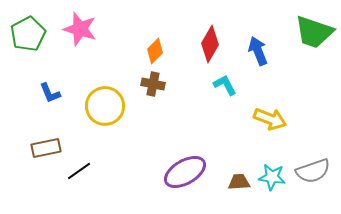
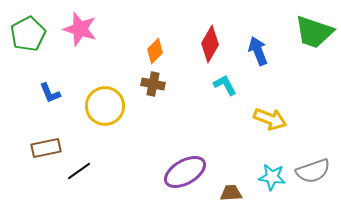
brown trapezoid: moved 8 px left, 11 px down
